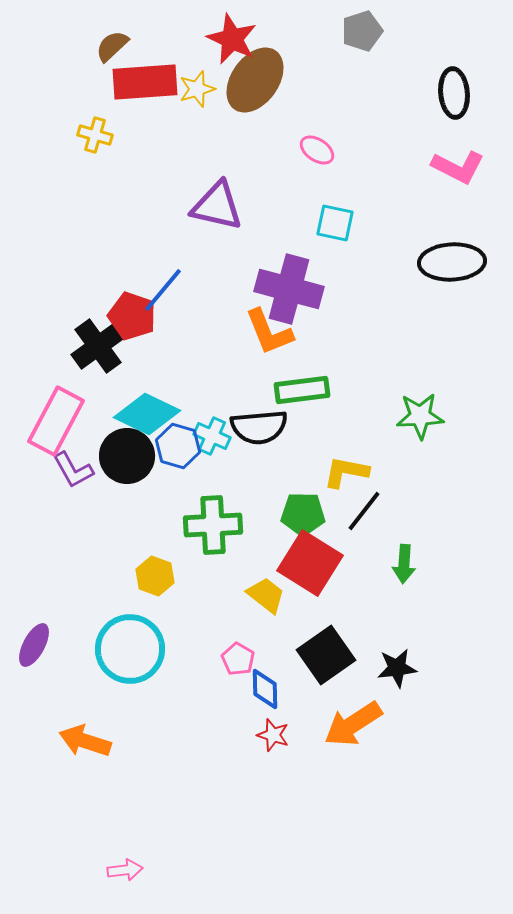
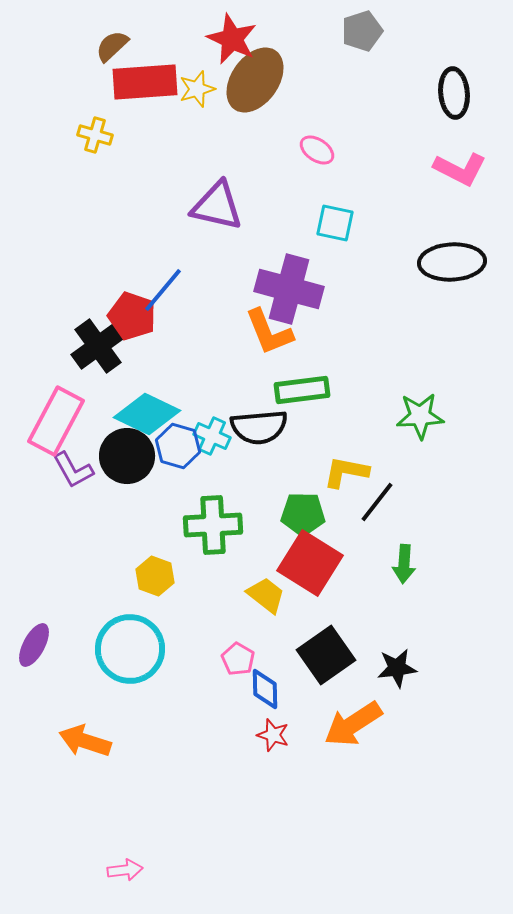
pink L-shape at (458, 167): moved 2 px right, 2 px down
black line at (364, 511): moved 13 px right, 9 px up
